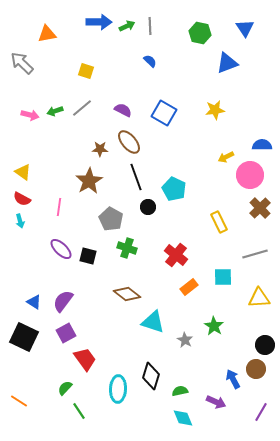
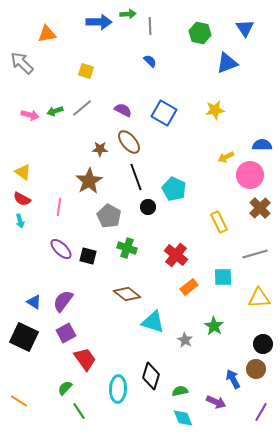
green arrow at (127, 26): moved 1 px right, 12 px up; rotated 21 degrees clockwise
gray pentagon at (111, 219): moved 2 px left, 3 px up
black circle at (265, 345): moved 2 px left, 1 px up
